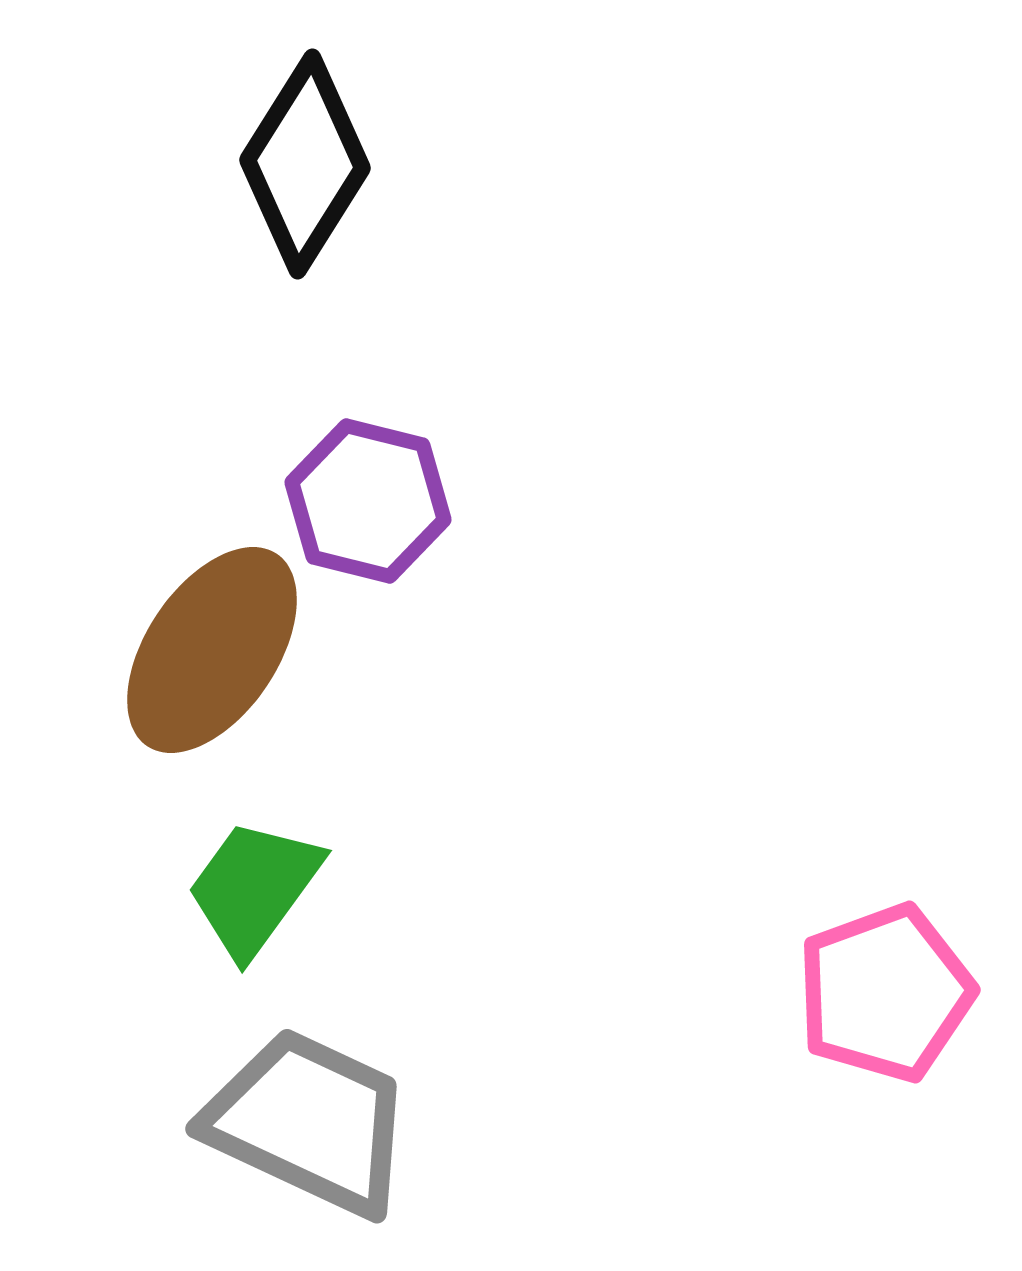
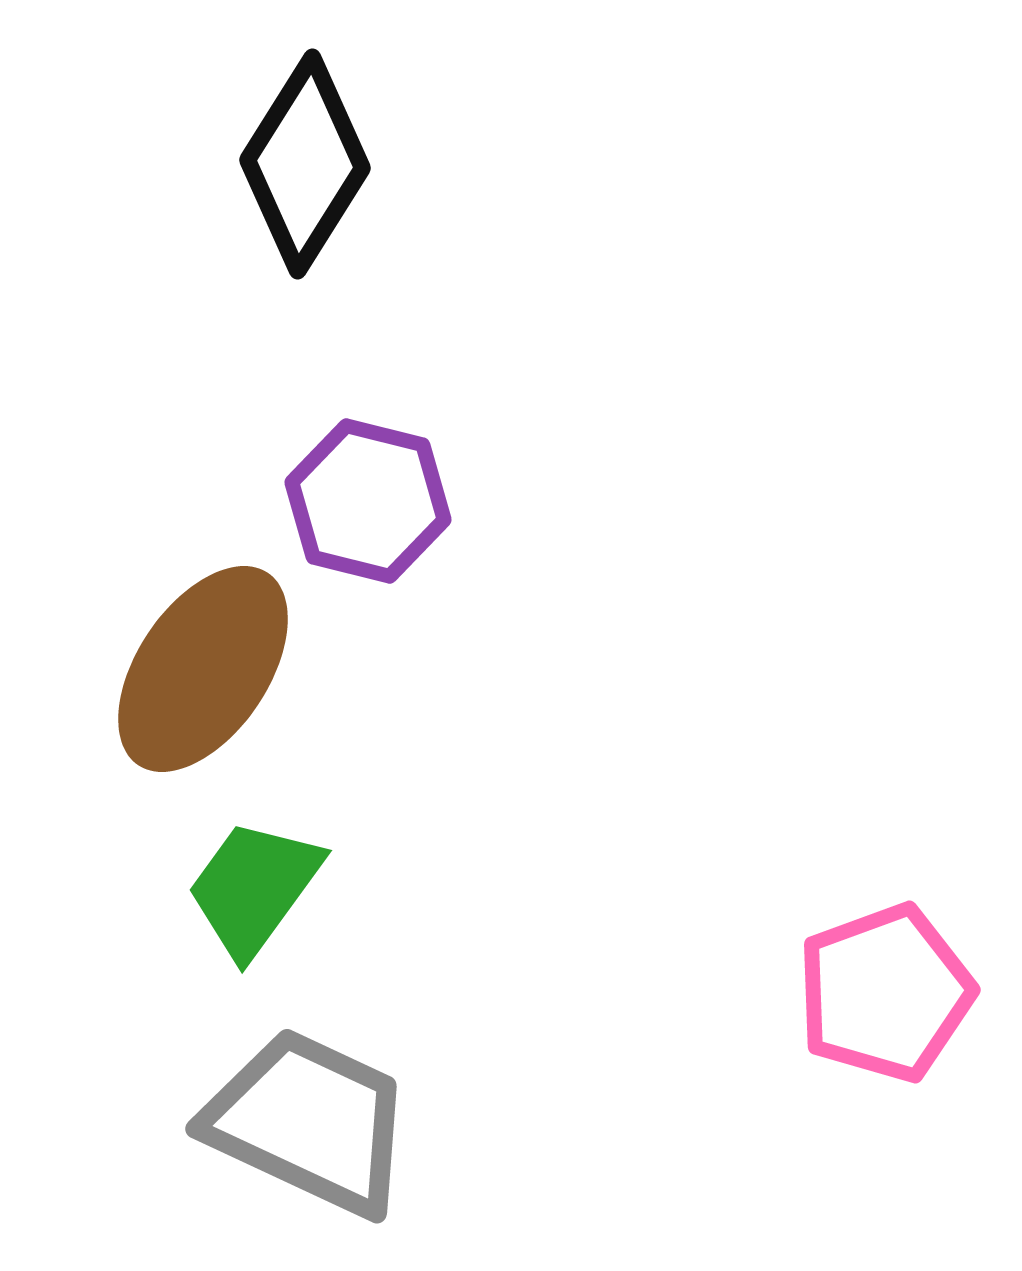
brown ellipse: moved 9 px left, 19 px down
